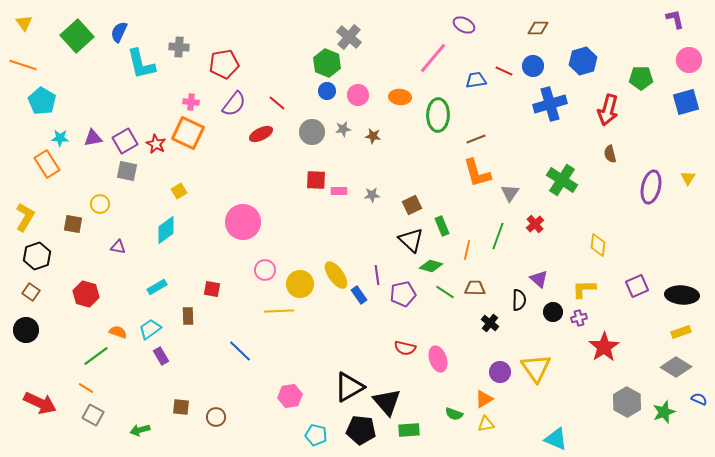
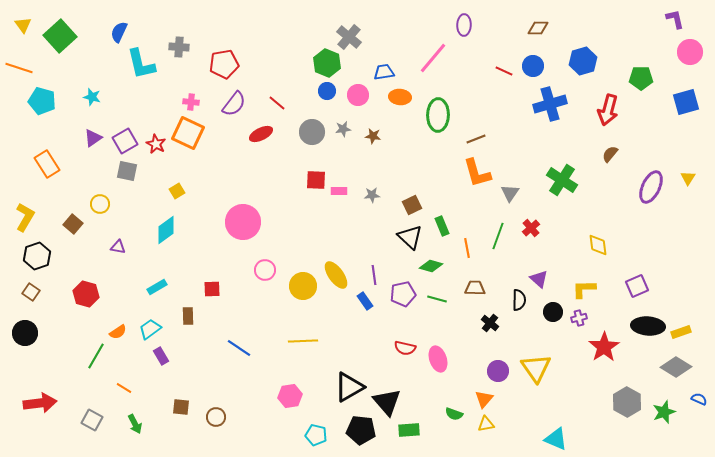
yellow triangle at (24, 23): moved 1 px left, 2 px down
purple ellipse at (464, 25): rotated 65 degrees clockwise
green square at (77, 36): moved 17 px left
pink circle at (689, 60): moved 1 px right, 8 px up
orange line at (23, 65): moved 4 px left, 3 px down
blue trapezoid at (476, 80): moved 92 px left, 8 px up
cyan pentagon at (42, 101): rotated 16 degrees counterclockwise
cyan star at (60, 138): moved 32 px right, 41 px up; rotated 12 degrees clockwise
purple triangle at (93, 138): rotated 24 degrees counterclockwise
brown semicircle at (610, 154): rotated 54 degrees clockwise
purple ellipse at (651, 187): rotated 12 degrees clockwise
yellow square at (179, 191): moved 2 px left
brown square at (73, 224): rotated 30 degrees clockwise
red cross at (535, 224): moved 4 px left, 4 px down
black triangle at (411, 240): moved 1 px left, 3 px up
yellow diamond at (598, 245): rotated 15 degrees counterclockwise
orange line at (467, 250): moved 2 px up; rotated 24 degrees counterclockwise
purple line at (377, 275): moved 3 px left
yellow circle at (300, 284): moved 3 px right, 2 px down
red square at (212, 289): rotated 12 degrees counterclockwise
green line at (445, 292): moved 8 px left, 7 px down; rotated 18 degrees counterclockwise
blue rectangle at (359, 295): moved 6 px right, 6 px down
black ellipse at (682, 295): moved 34 px left, 31 px down
yellow line at (279, 311): moved 24 px right, 30 px down
black circle at (26, 330): moved 1 px left, 3 px down
orange semicircle at (118, 332): rotated 126 degrees clockwise
blue line at (240, 351): moved 1 px left, 3 px up; rotated 10 degrees counterclockwise
green line at (96, 356): rotated 24 degrees counterclockwise
purple circle at (500, 372): moved 2 px left, 1 px up
orange line at (86, 388): moved 38 px right
orange triangle at (484, 399): rotated 18 degrees counterclockwise
red arrow at (40, 403): rotated 32 degrees counterclockwise
gray square at (93, 415): moved 1 px left, 5 px down
green arrow at (140, 430): moved 5 px left, 6 px up; rotated 102 degrees counterclockwise
